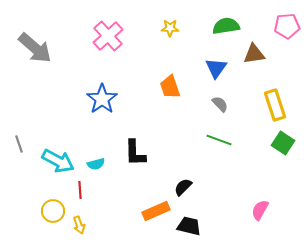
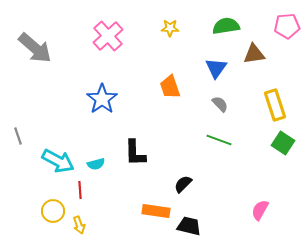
gray line: moved 1 px left, 8 px up
black semicircle: moved 3 px up
orange rectangle: rotated 32 degrees clockwise
